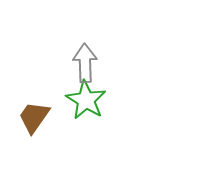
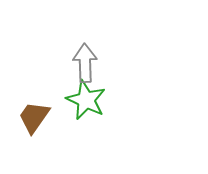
green star: rotated 6 degrees counterclockwise
